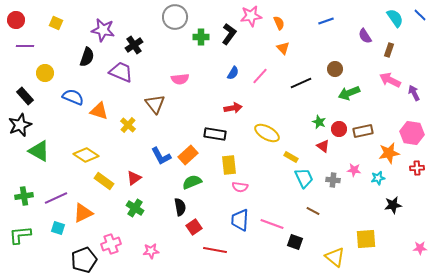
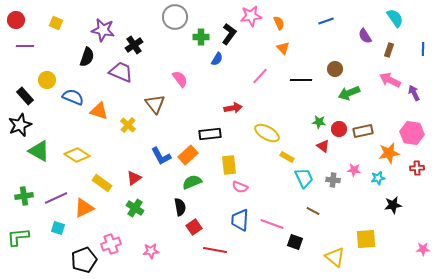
blue line at (420, 15): moved 3 px right, 34 px down; rotated 48 degrees clockwise
yellow circle at (45, 73): moved 2 px right, 7 px down
blue semicircle at (233, 73): moved 16 px left, 14 px up
pink semicircle at (180, 79): rotated 120 degrees counterclockwise
black line at (301, 83): moved 3 px up; rotated 25 degrees clockwise
green star at (319, 122): rotated 16 degrees counterclockwise
black rectangle at (215, 134): moved 5 px left; rotated 15 degrees counterclockwise
yellow diamond at (86, 155): moved 9 px left
yellow rectangle at (291, 157): moved 4 px left
yellow rectangle at (104, 181): moved 2 px left, 2 px down
pink semicircle at (240, 187): rotated 14 degrees clockwise
orange triangle at (83, 213): moved 1 px right, 5 px up
green L-shape at (20, 235): moved 2 px left, 2 px down
pink star at (420, 248): moved 3 px right, 1 px down
